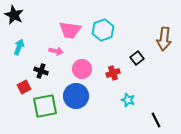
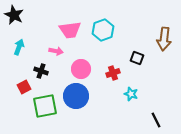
pink trapezoid: rotated 15 degrees counterclockwise
black square: rotated 32 degrees counterclockwise
pink circle: moved 1 px left
cyan star: moved 3 px right, 6 px up
